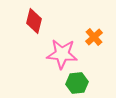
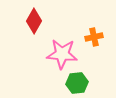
red diamond: rotated 15 degrees clockwise
orange cross: rotated 30 degrees clockwise
